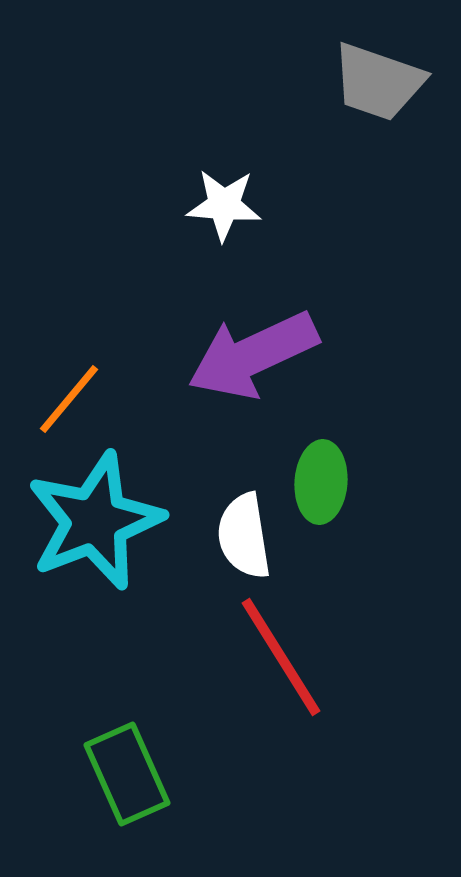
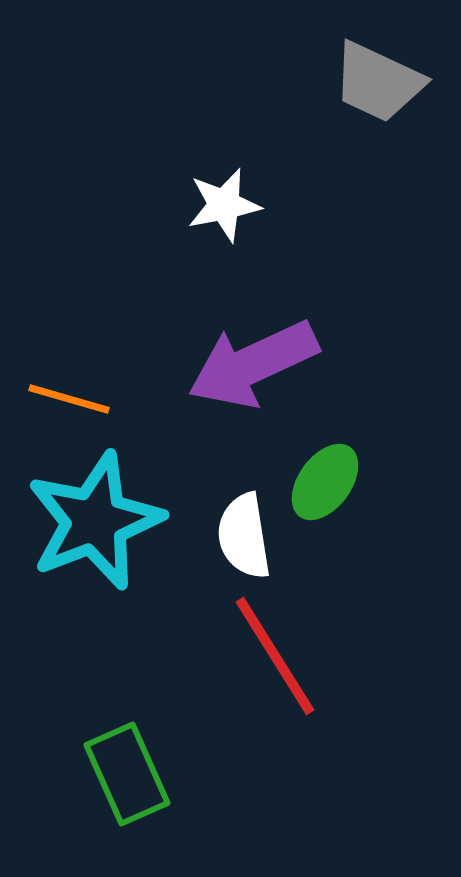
gray trapezoid: rotated 6 degrees clockwise
white star: rotated 16 degrees counterclockwise
purple arrow: moved 9 px down
orange line: rotated 66 degrees clockwise
green ellipse: moved 4 px right; rotated 32 degrees clockwise
red line: moved 6 px left, 1 px up
